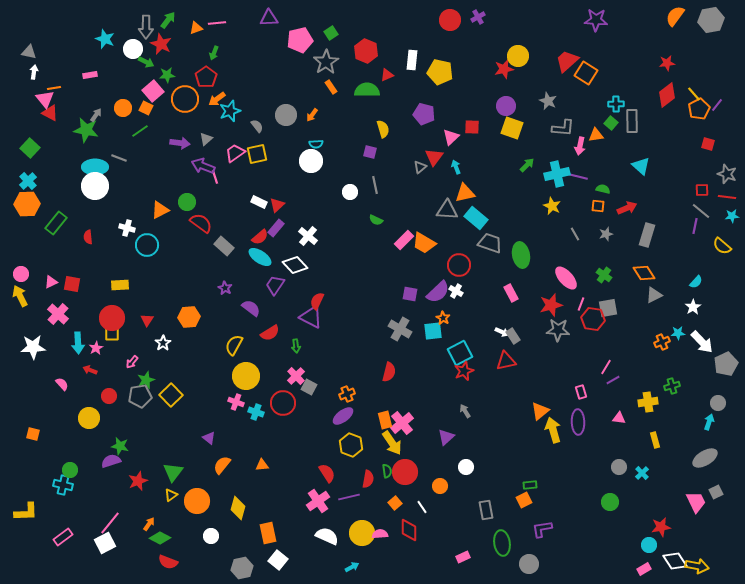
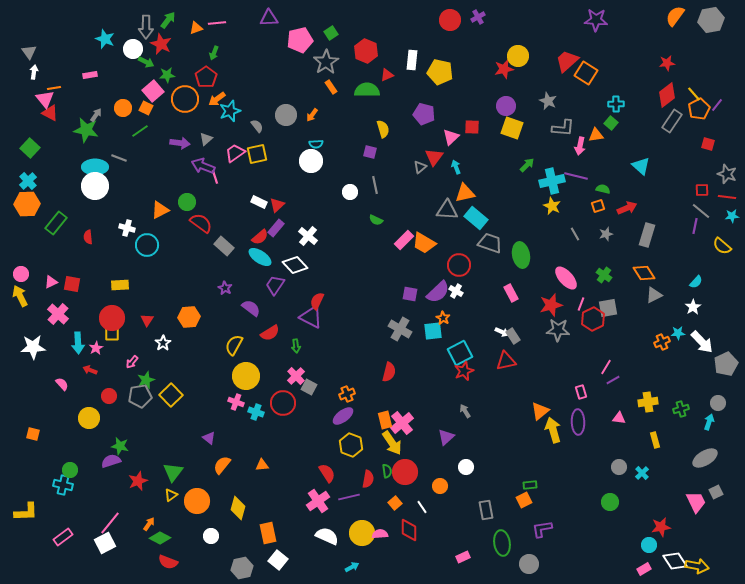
gray triangle at (29, 52): rotated 42 degrees clockwise
gray rectangle at (632, 121): moved 40 px right; rotated 35 degrees clockwise
cyan cross at (557, 174): moved 5 px left, 7 px down
orange square at (598, 206): rotated 24 degrees counterclockwise
red hexagon at (593, 319): rotated 25 degrees clockwise
green cross at (672, 386): moved 9 px right, 23 px down
